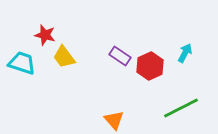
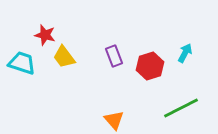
purple rectangle: moved 6 px left; rotated 35 degrees clockwise
red hexagon: rotated 8 degrees clockwise
